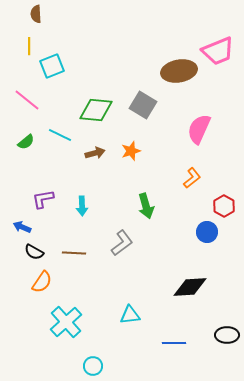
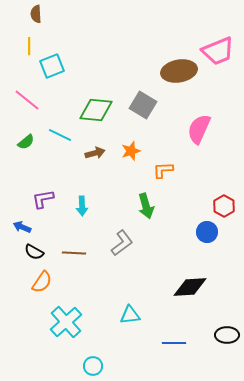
orange L-shape: moved 29 px left, 8 px up; rotated 145 degrees counterclockwise
